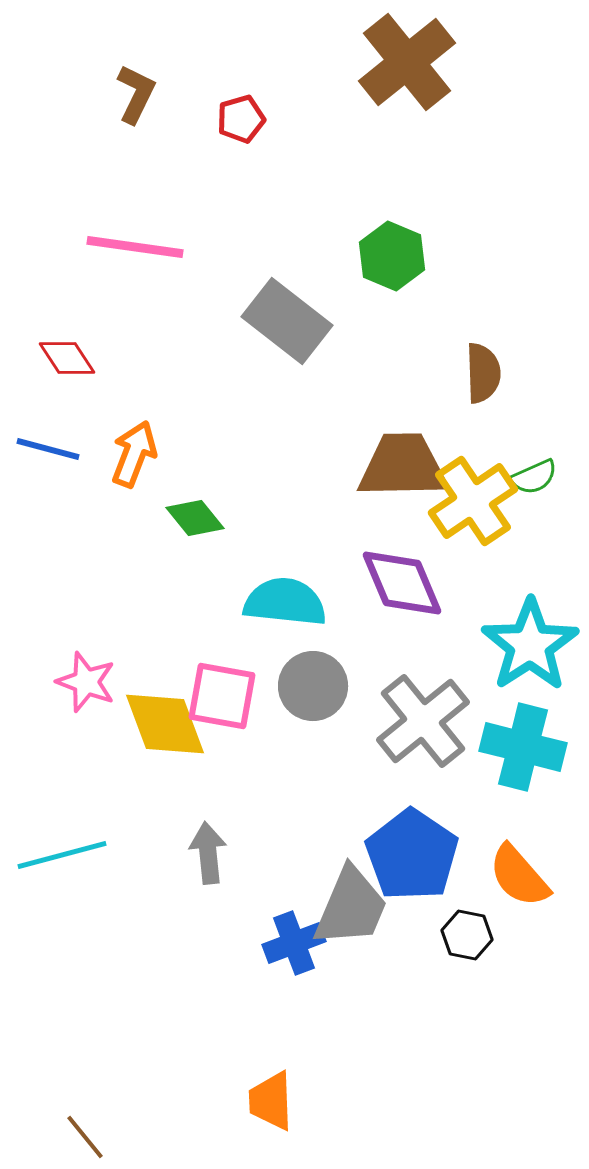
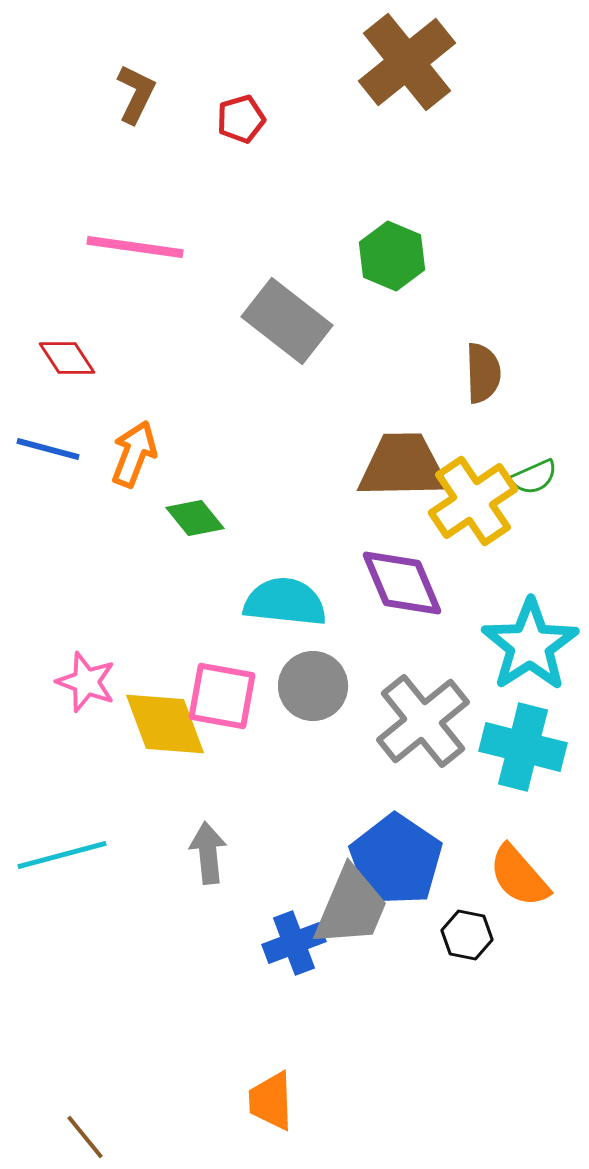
blue pentagon: moved 16 px left, 5 px down
